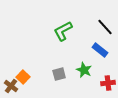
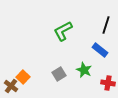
black line: moved 1 px right, 2 px up; rotated 60 degrees clockwise
gray square: rotated 16 degrees counterclockwise
red cross: rotated 16 degrees clockwise
